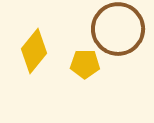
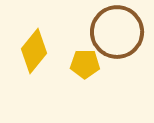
brown circle: moved 1 px left, 3 px down
